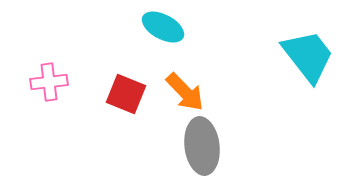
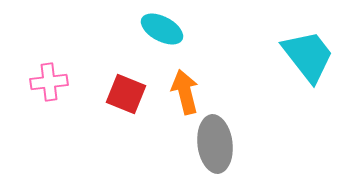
cyan ellipse: moved 1 px left, 2 px down
orange arrow: rotated 150 degrees counterclockwise
gray ellipse: moved 13 px right, 2 px up
